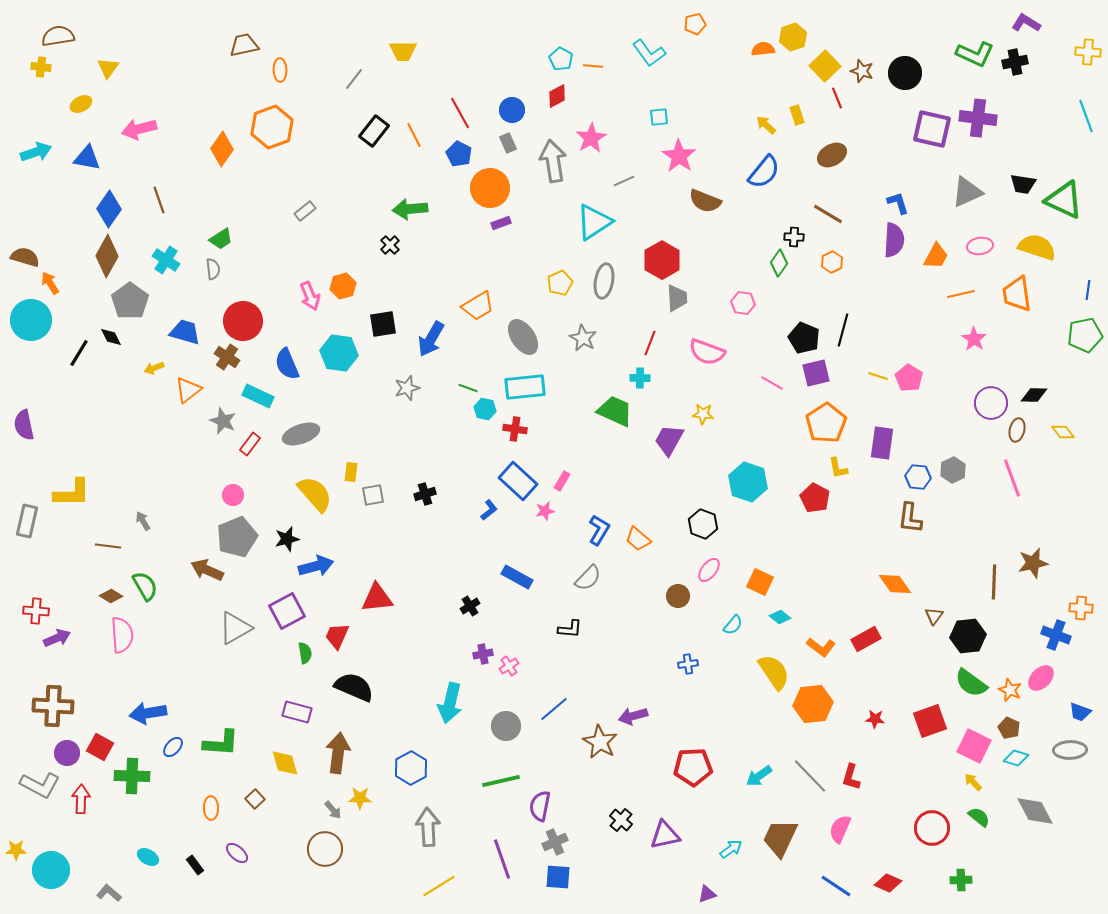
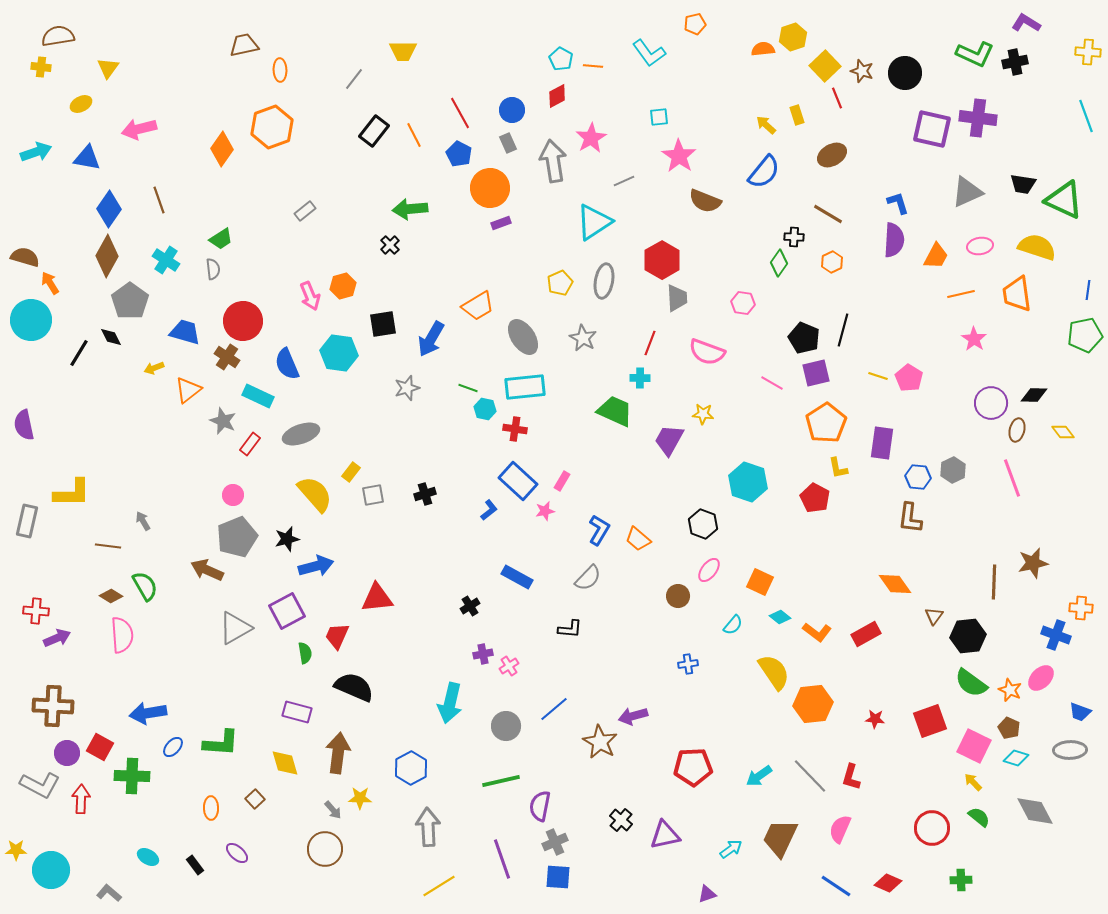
yellow rectangle at (351, 472): rotated 30 degrees clockwise
red rectangle at (866, 639): moved 5 px up
orange L-shape at (821, 647): moved 4 px left, 15 px up
